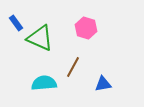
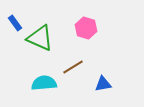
blue rectangle: moved 1 px left
brown line: rotated 30 degrees clockwise
